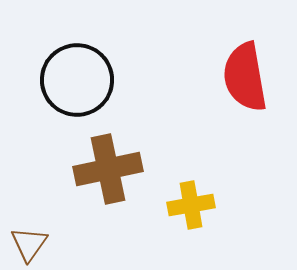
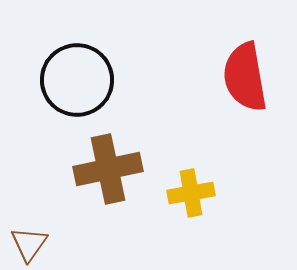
yellow cross: moved 12 px up
